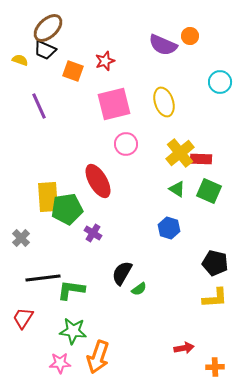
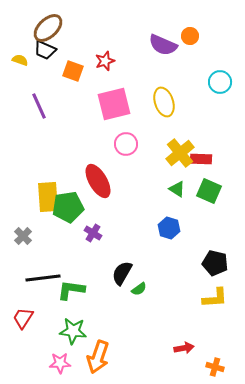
green pentagon: moved 1 px right, 2 px up
gray cross: moved 2 px right, 2 px up
orange cross: rotated 18 degrees clockwise
